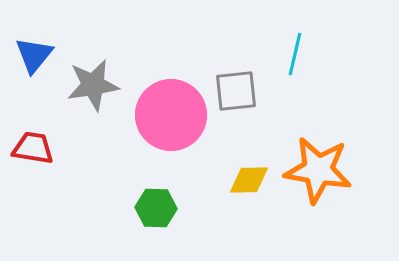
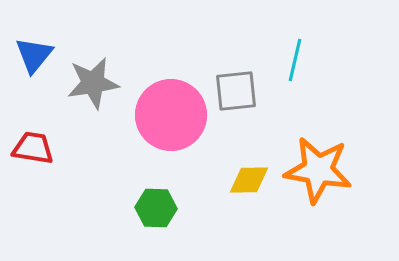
cyan line: moved 6 px down
gray star: moved 2 px up
